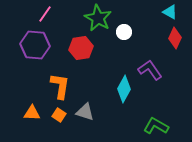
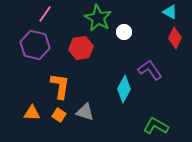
purple hexagon: rotated 8 degrees clockwise
